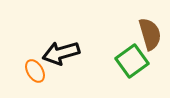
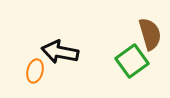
black arrow: moved 1 px left, 1 px up; rotated 27 degrees clockwise
orange ellipse: rotated 45 degrees clockwise
